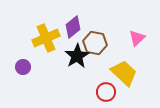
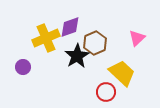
purple diamond: moved 3 px left; rotated 20 degrees clockwise
brown hexagon: rotated 25 degrees clockwise
yellow trapezoid: moved 2 px left
